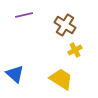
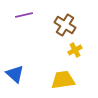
yellow trapezoid: moved 2 px right, 1 px down; rotated 40 degrees counterclockwise
